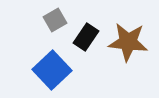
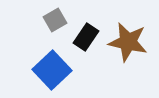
brown star: rotated 6 degrees clockwise
